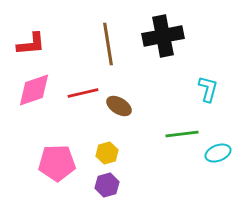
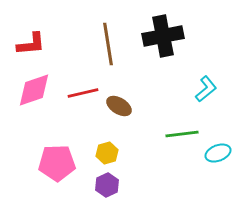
cyan L-shape: moved 2 px left; rotated 36 degrees clockwise
purple hexagon: rotated 10 degrees counterclockwise
